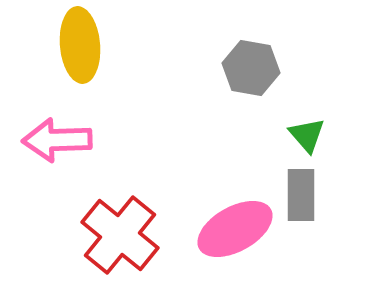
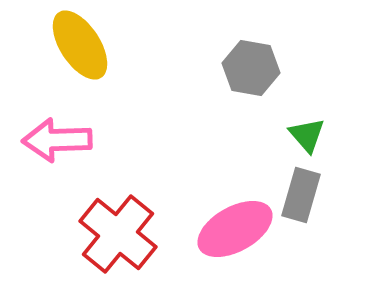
yellow ellipse: rotated 28 degrees counterclockwise
gray rectangle: rotated 16 degrees clockwise
red cross: moved 2 px left, 1 px up
